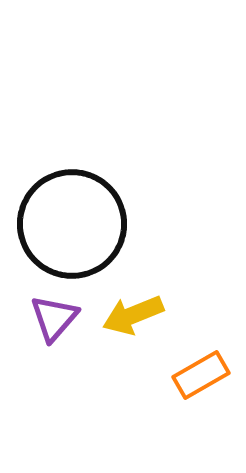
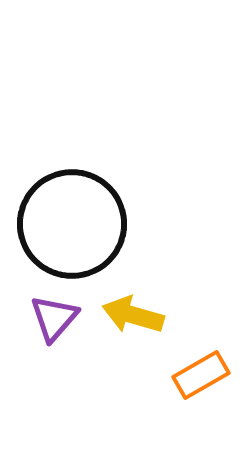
yellow arrow: rotated 38 degrees clockwise
